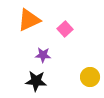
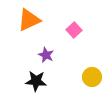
pink square: moved 9 px right, 1 px down
purple star: moved 3 px right; rotated 21 degrees clockwise
yellow circle: moved 2 px right
